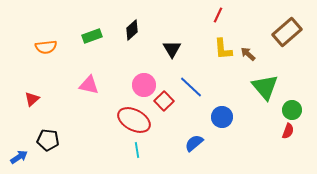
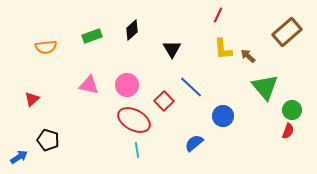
brown arrow: moved 2 px down
pink circle: moved 17 px left
blue circle: moved 1 px right, 1 px up
black pentagon: rotated 10 degrees clockwise
